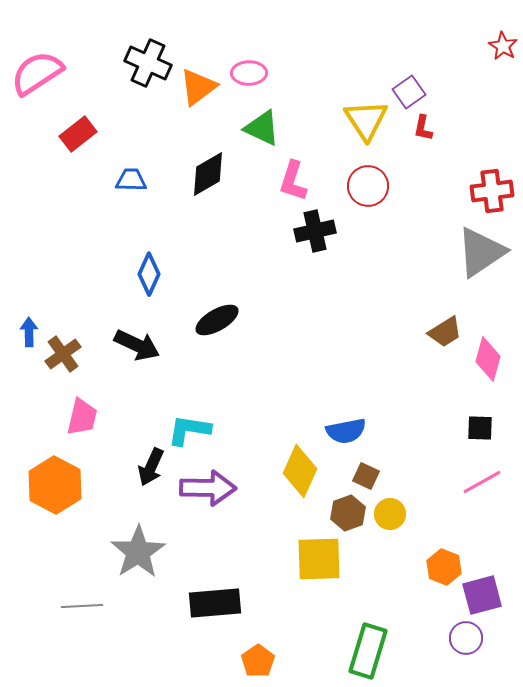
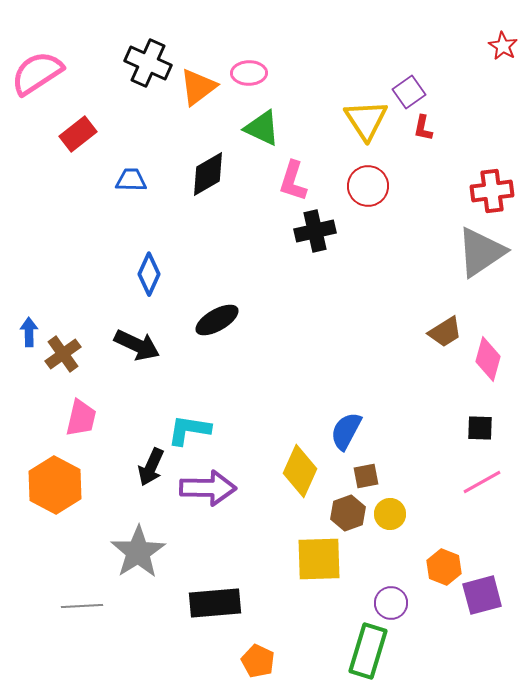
pink trapezoid at (82, 417): moved 1 px left, 1 px down
blue semicircle at (346, 431): rotated 129 degrees clockwise
brown square at (366, 476): rotated 36 degrees counterclockwise
purple circle at (466, 638): moved 75 px left, 35 px up
orange pentagon at (258, 661): rotated 12 degrees counterclockwise
